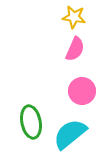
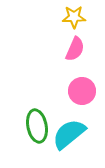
yellow star: rotated 10 degrees counterclockwise
green ellipse: moved 6 px right, 4 px down
cyan semicircle: moved 1 px left
